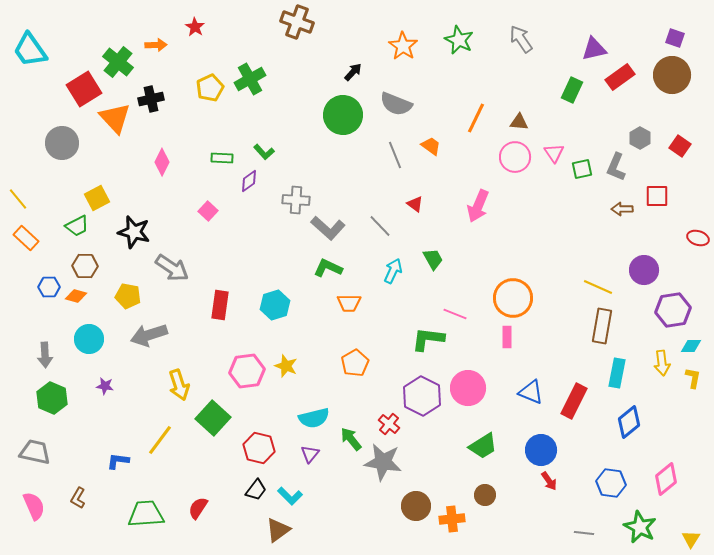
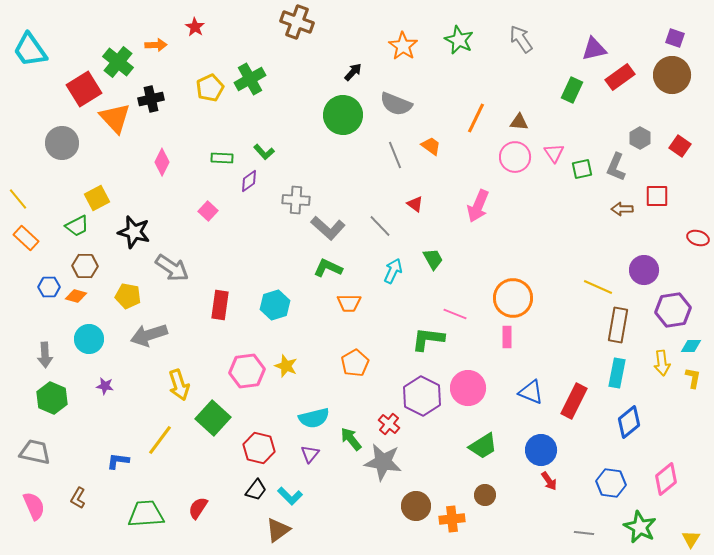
brown rectangle at (602, 326): moved 16 px right, 1 px up
